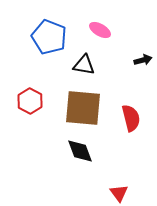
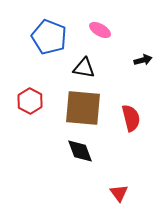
black triangle: moved 3 px down
